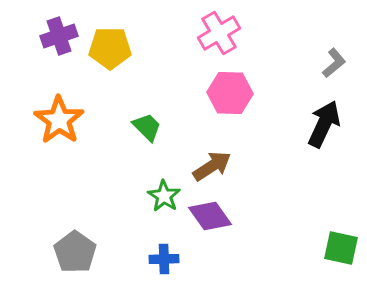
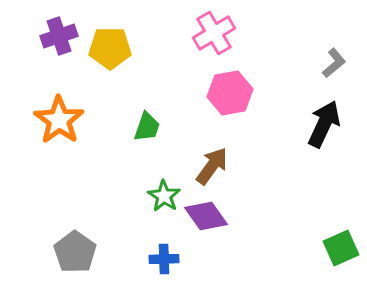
pink cross: moved 5 px left
pink hexagon: rotated 12 degrees counterclockwise
green trapezoid: rotated 64 degrees clockwise
brown arrow: rotated 21 degrees counterclockwise
purple diamond: moved 4 px left
green square: rotated 36 degrees counterclockwise
